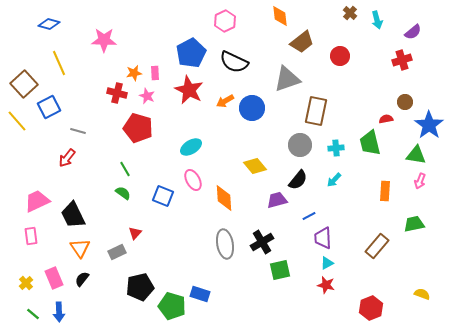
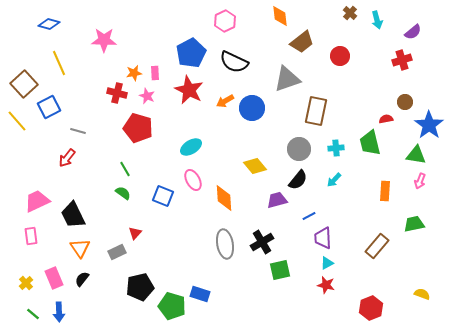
gray circle at (300, 145): moved 1 px left, 4 px down
